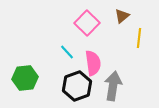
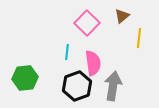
cyan line: rotated 49 degrees clockwise
